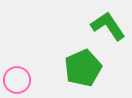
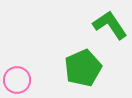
green L-shape: moved 2 px right, 1 px up
